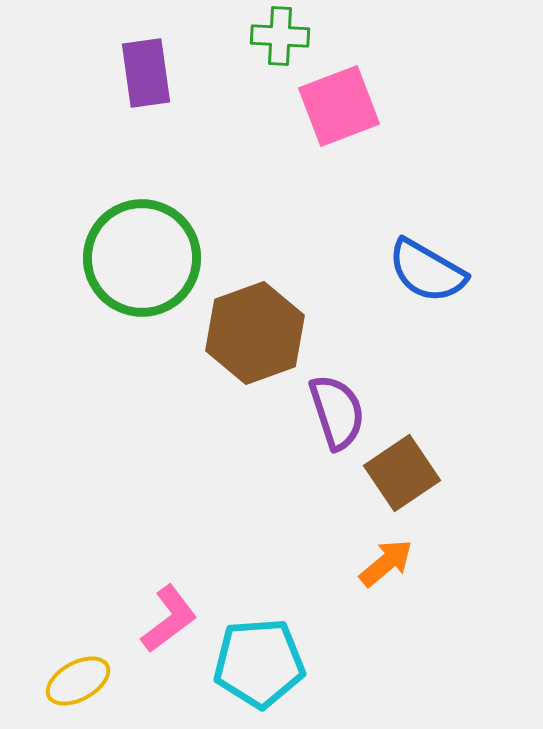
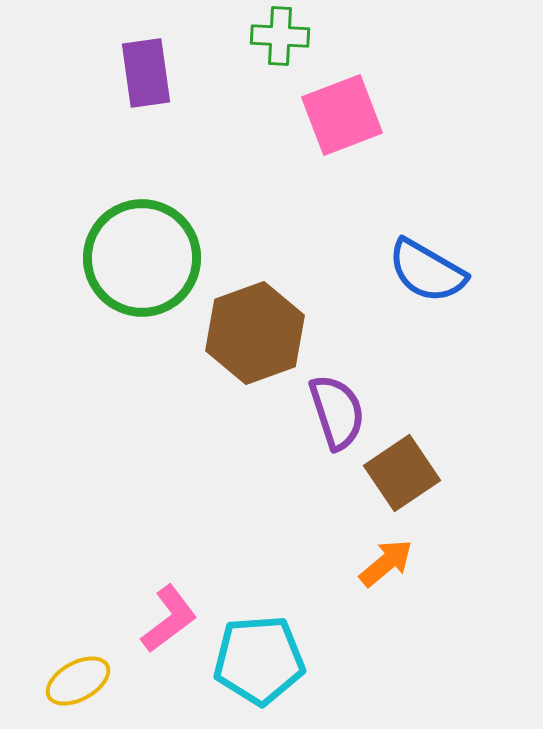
pink square: moved 3 px right, 9 px down
cyan pentagon: moved 3 px up
